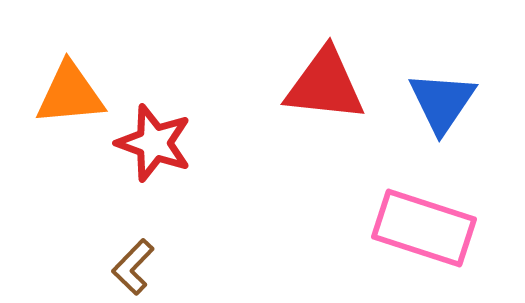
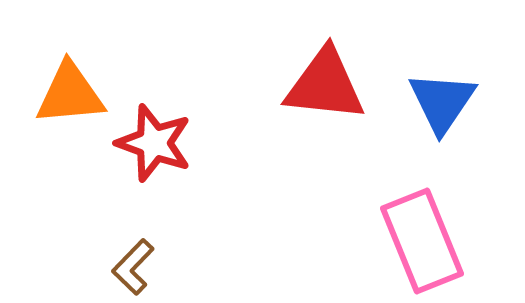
pink rectangle: moved 2 px left, 13 px down; rotated 50 degrees clockwise
